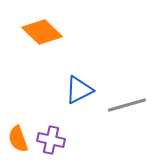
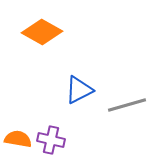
orange diamond: rotated 15 degrees counterclockwise
orange semicircle: rotated 120 degrees clockwise
